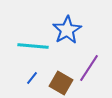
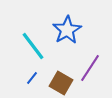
cyan line: rotated 48 degrees clockwise
purple line: moved 1 px right
